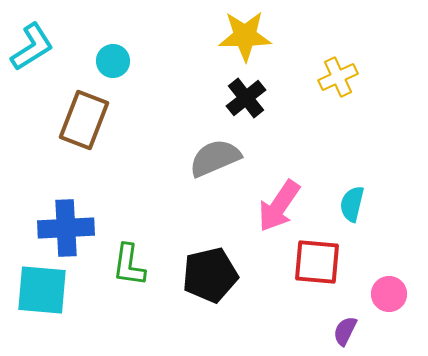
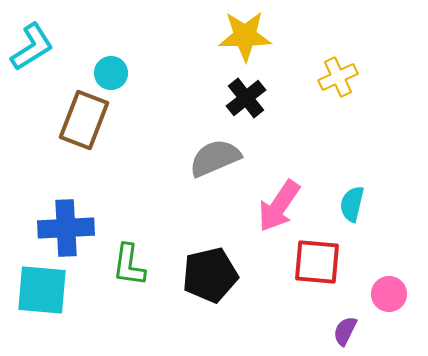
cyan circle: moved 2 px left, 12 px down
